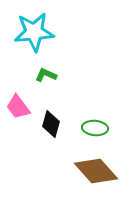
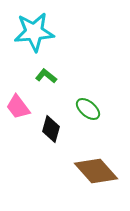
green L-shape: moved 1 px down; rotated 15 degrees clockwise
black diamond: moved 5 px down
green ellipse: moved 7 px left, 19 px up; rotated 35 degrees clockwise
